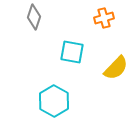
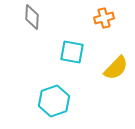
gray diamond: moved 2 px left; rotated 15 degrees counterclockwise
cyan hexagon: rotated 12 degrees clockwise
